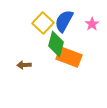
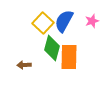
pink star: moved 3 px up; rotated 16 degrees clockwise
green diamond: moved 4 px left, 4 px down
orange rectangle: rotated 70 degrees clockwise
